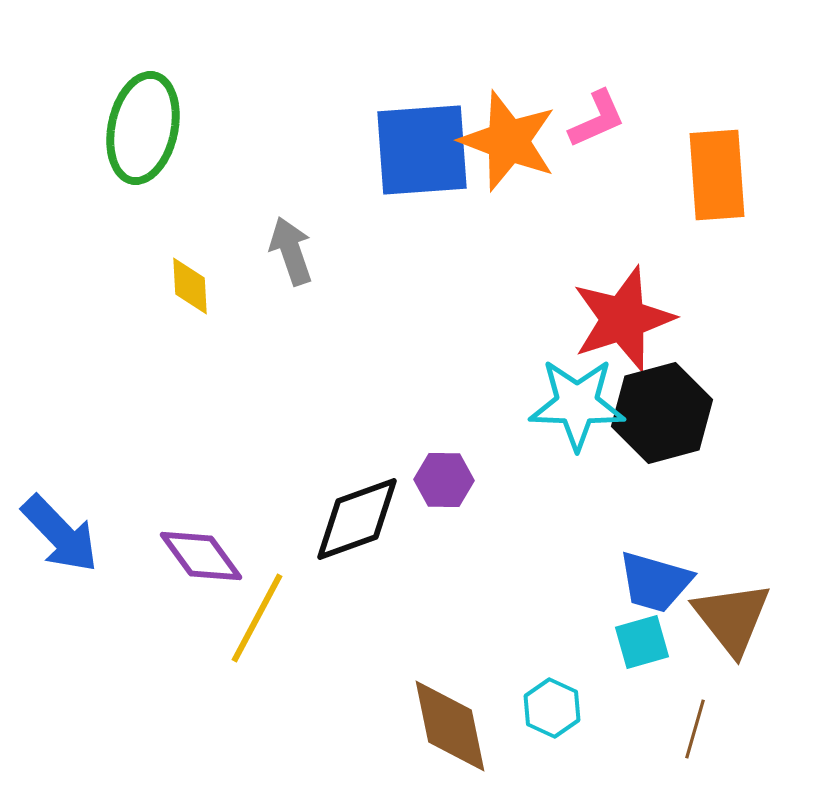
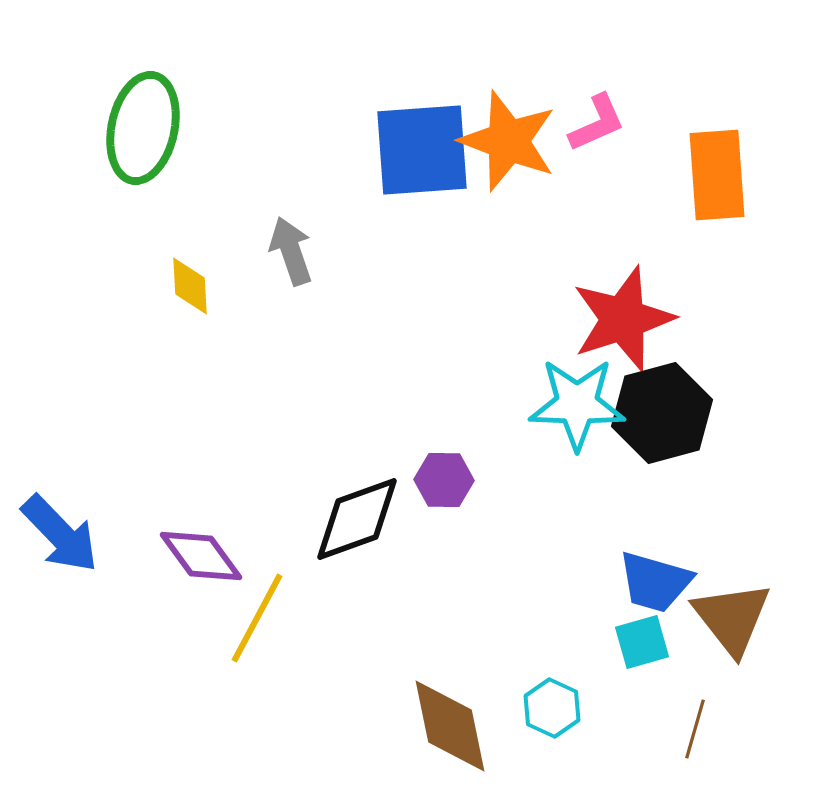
pink L-shape: moved 4 px down
